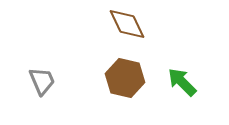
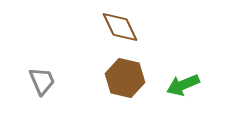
brown diamond: moved 7 px left, 3 px down
green arrow: moved 1 px right, 3 px down; rotated 68 degrees counterclockwise
